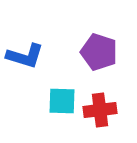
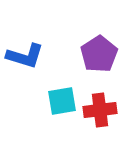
purple pentagon: moved 2 px down; rotated 21 degrees clockwise
cyan square: rotated 12 degrees counterclockwise
